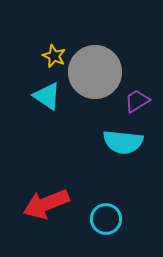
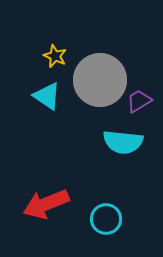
yellow star: moved 1 px right
gray circle: moved 5 px right, 8 px down
purple trapezoid: moved 2 px right
